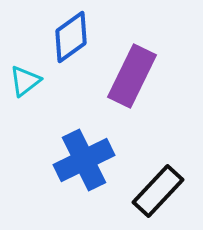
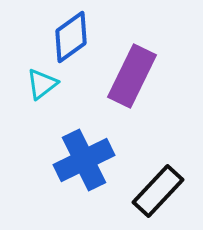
cyan triangle: moved 17 px right, 3 px down
